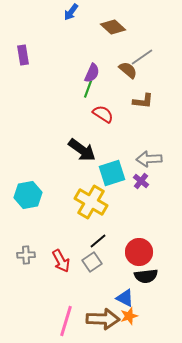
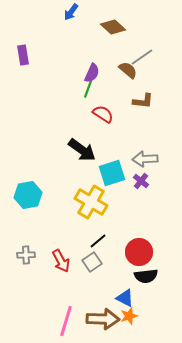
gray arrow: moved 4 px left
